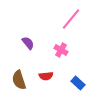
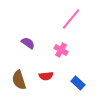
purple semicircle: rotated 16 degrees counterclockwise
